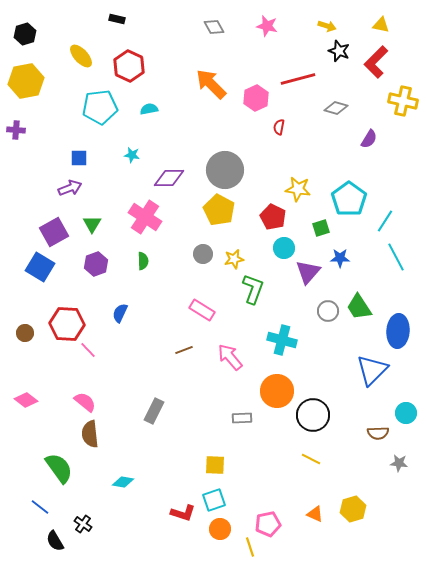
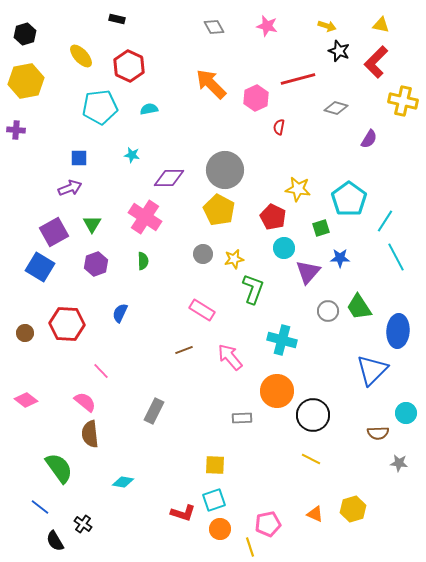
pink line at (88, 350): moved 13 px right, 21 px down
